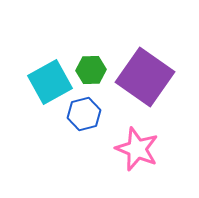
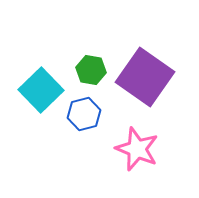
green hexagon: rotated 12 degrees clockwise
cyan square: moved 9 px left, 8 px down; rotated 15 degrees counterclockwise
